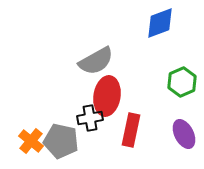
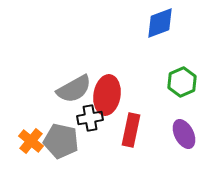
gray semicircle: moved 22 px left, 28 px down
red ellipse: moved 1 px up
